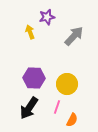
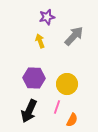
yellow arrow: moved 10 px right, 9 px down
black arrow: moved 3 px down; rotated 10 degrees counterclockwise
